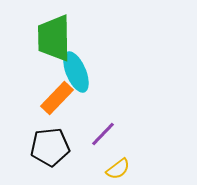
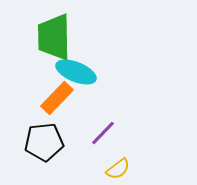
green trapezoid: moved 1 px up
cyan ellipse: rotated 45 degrees counterclockwise
purple line: moved 1 px up
black pentagon: moved 6 px left, 5 px up
